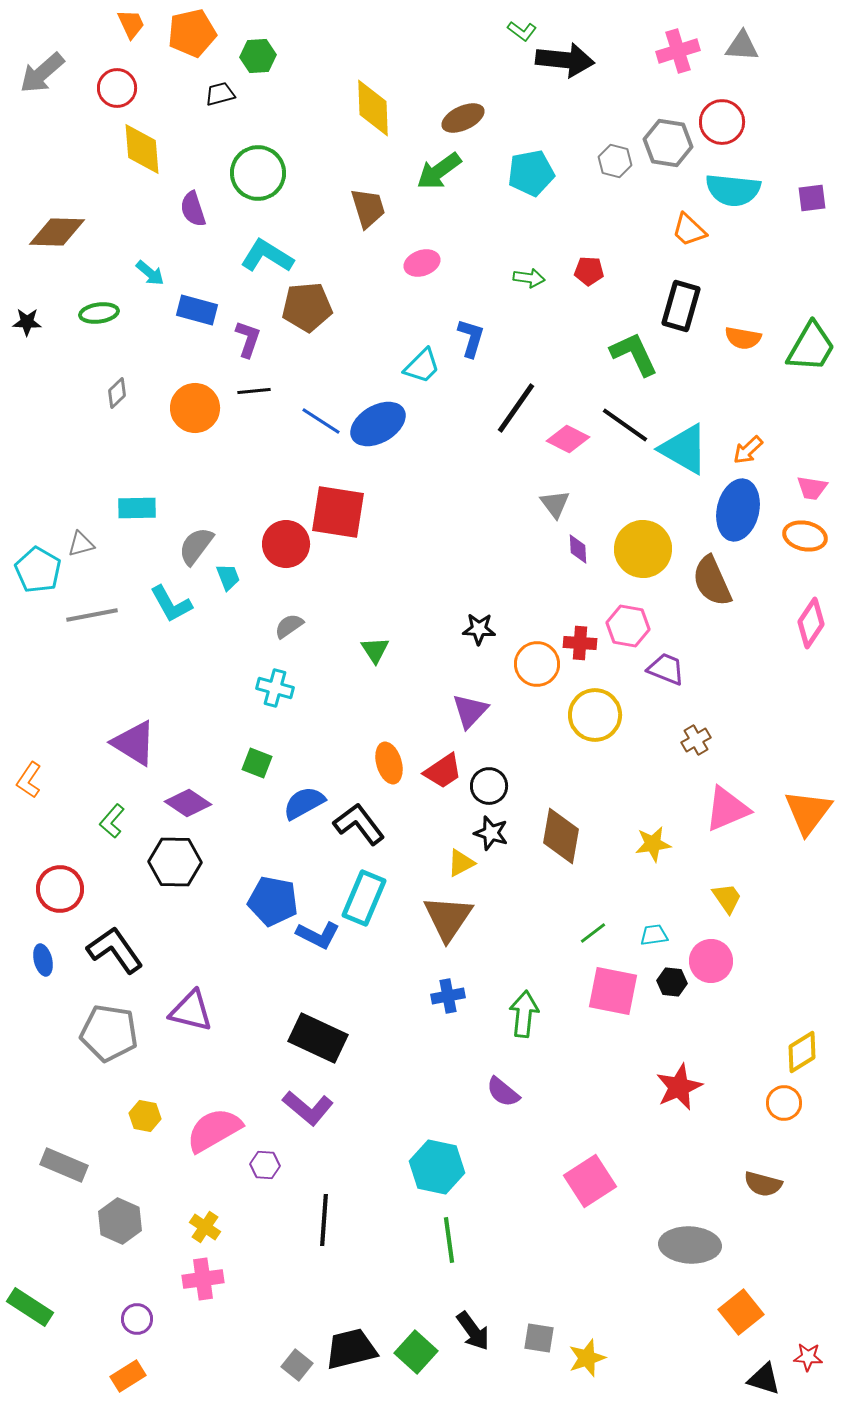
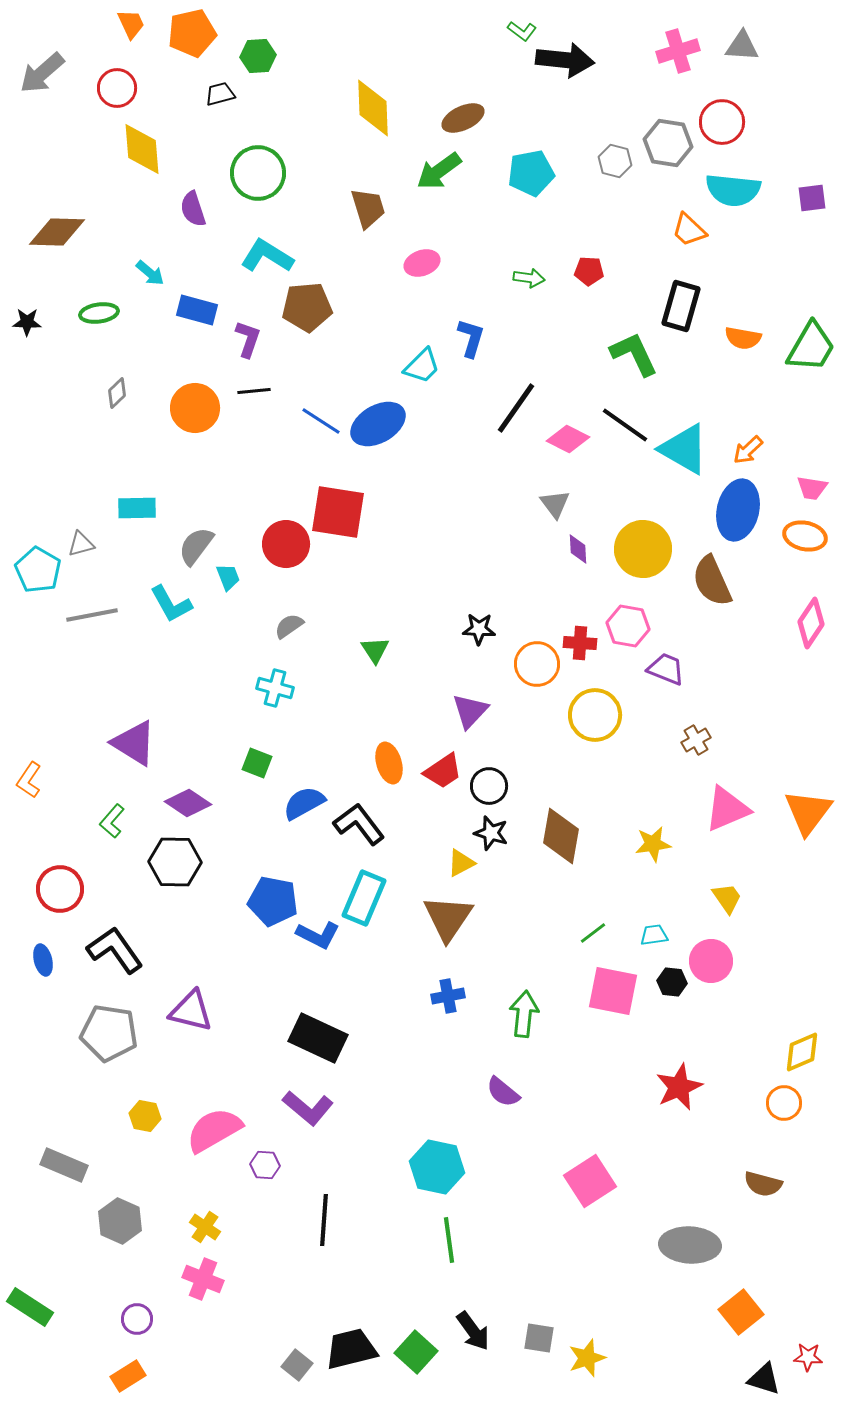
yellow diamond at (802, 1052): rotated 9 degrees clockwise
pink cross at (203, 1279): rotated 30 degrees clockwise
